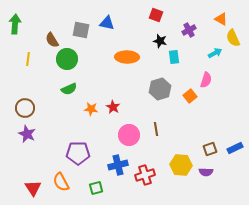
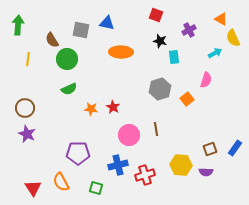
green arrow: moved 3 px right, 1 px down
orange ellipse: moved 6 px left, 5 px up
orange square: moved 3 px left, 3 px down
blue rectangle: rotated 28 degrees counterclockwise
green square: rotated 32 degrees clockwise
